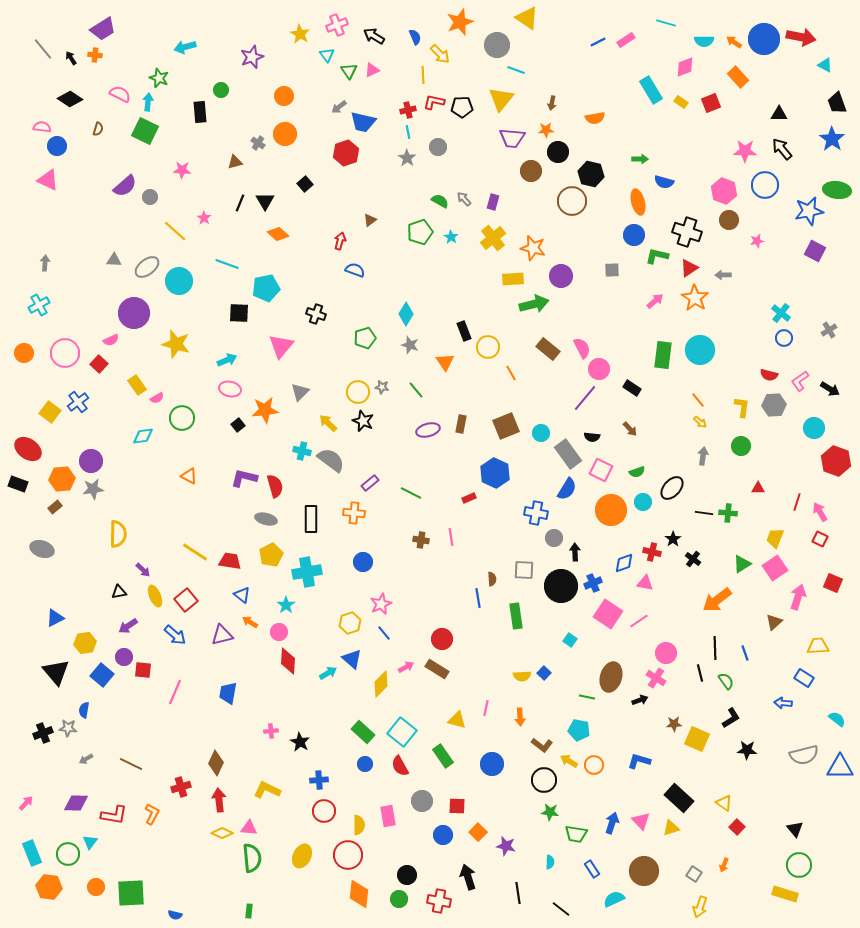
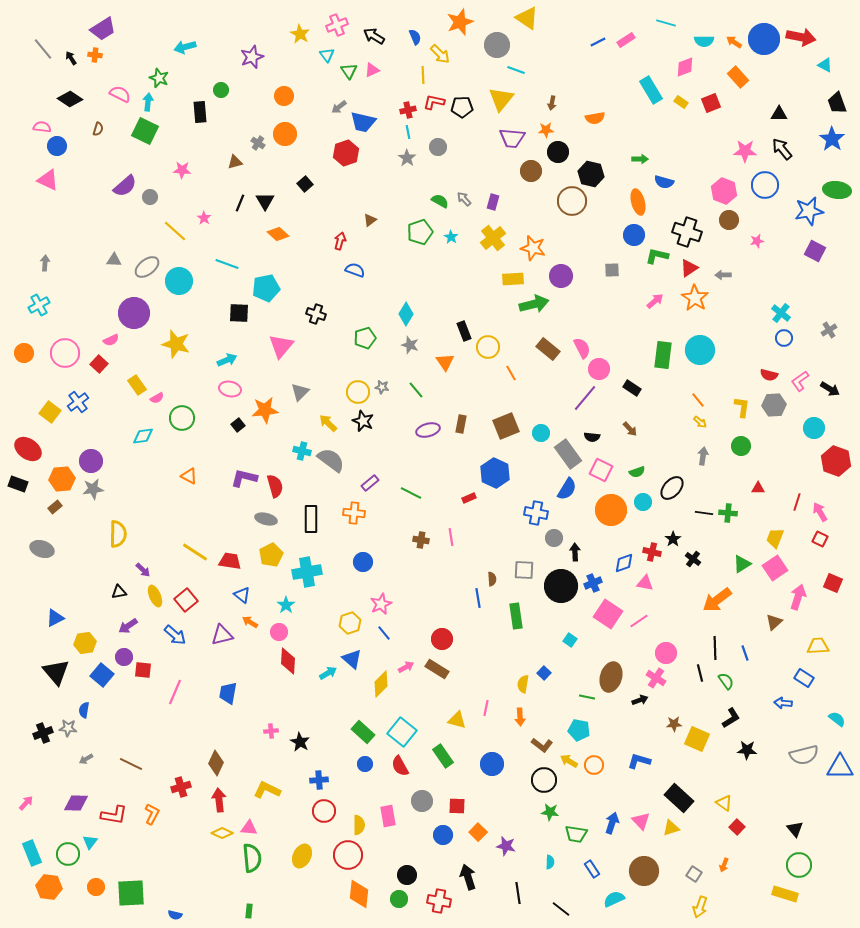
yellow semicircle at (522, 676): moved 1 px right, 8 px down; rotated 102 degrees clockwise
